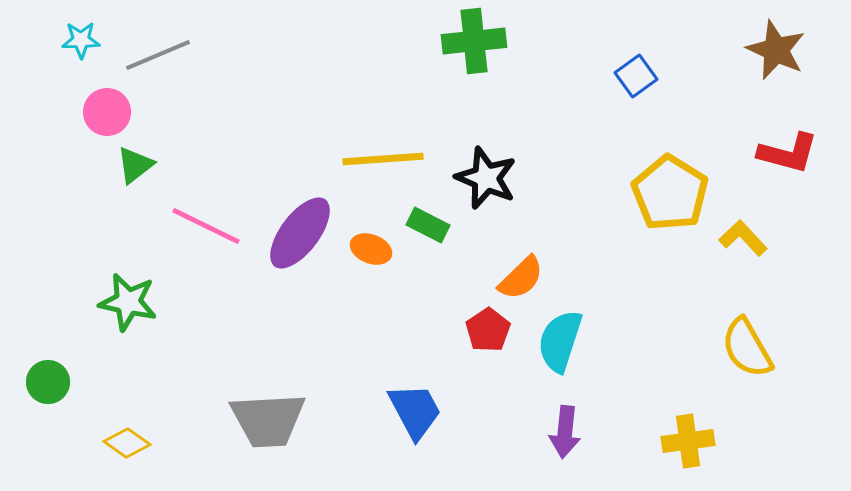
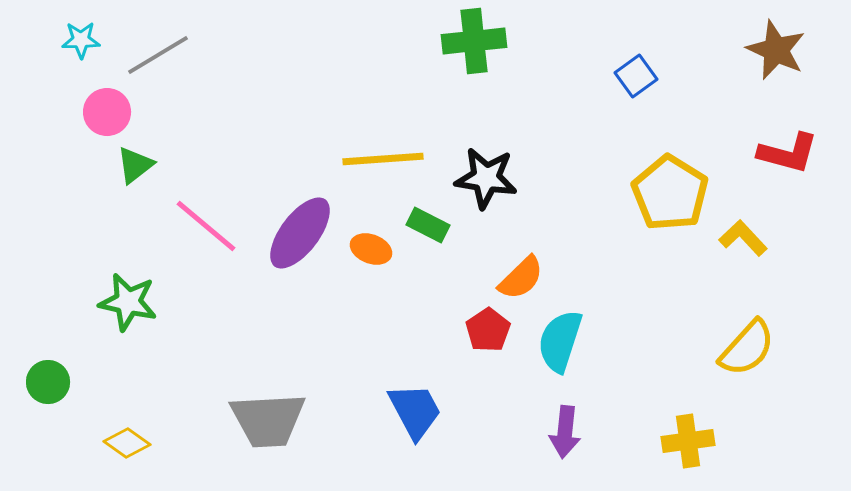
gray line: rotated 8 degrees counterclockwise
black star: rotated 14 degrees counterclockwise
pink line: rotated 14 degrees clockwise
yellow semicircle: rotated 108 degrees counterclockwise
